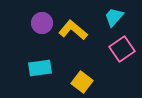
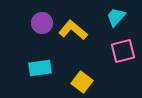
cyan trapezoid: moved 2 px right
pink square: moved 1 px right, 2 px down; rotated 20 degrees clockwise
